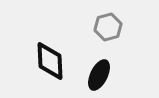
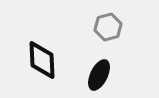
black diamond: moved 8 px left, 1 px up
